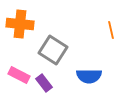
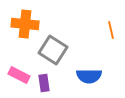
orange cross: moved 5 px right
purple rectangle: rotated 30 degrees clockwise
